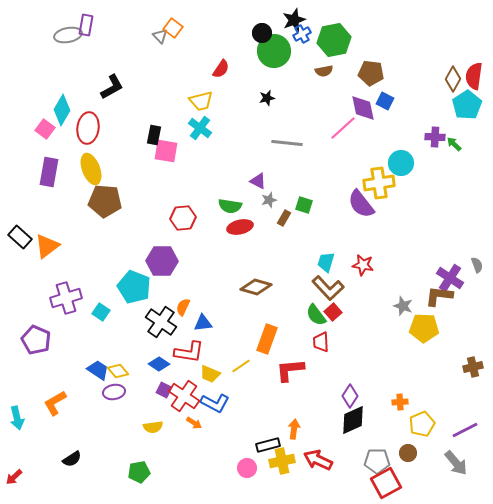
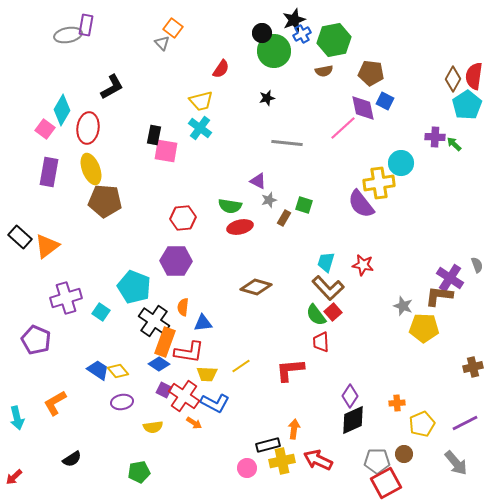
gray triangle at (160, 36): moved 2 px right, 7 px down
purple hexagon at (162, 261): moved 14 px right
orange semicircle at (183, 307): rotated 18 degrees counterclockwise
black cross at (161, 322): moved 7 px left, 1 px up
orange rectangle at (267, 339): moved 102 px left, 3 px down
yellow trapezoid at (210, 374): moved 3 px left; rotated 20 degrees counterclockwise
purple ellipse at (114, 392): moved 8 px right, 10 px down
orange cross at (400, 402): moved 3 px left, 1 px down
purple line at (465, 430): moved 7 px up
brown circle at (408, 453): moved 4 px left, 1 px down
